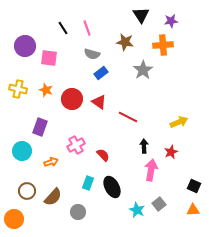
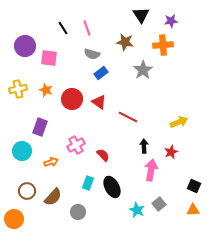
yellow cross: rotated 24 degrees counterclockwise
